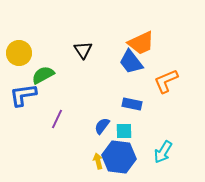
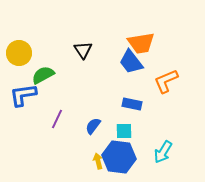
orange trapezoid: rotated 16 degrees clockwise
blue semicircle: moved 9 px left
